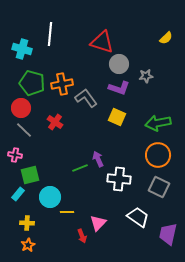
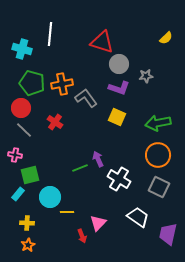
white cross: rotated 25 degrees clockwise
